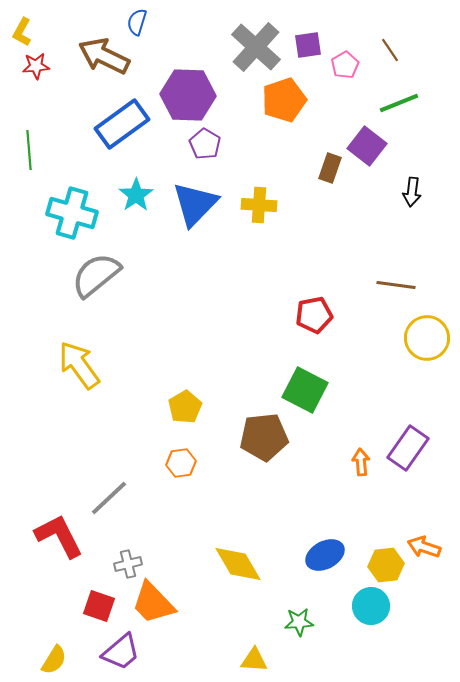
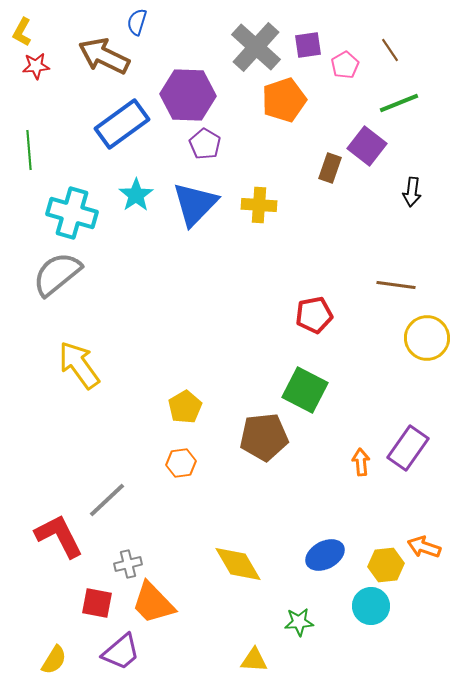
gray semicircle at (96, 275): moved 39 px left, 1 px up
gray line at (109, 498): moved 2 px left, 2 px down
red square at (99, 606): moved 2 px left, 3 px up; rotated 8 degrees counterclockwise
